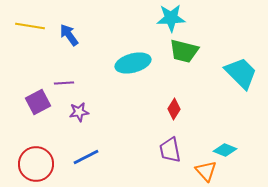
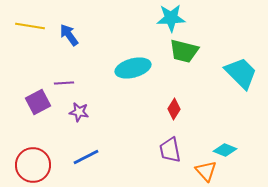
cyan ellipse: moved 5 px down
purple star: rotated 18 degrees clockwise
red circle: moved 3 px left, 1 px down
